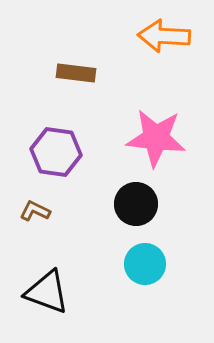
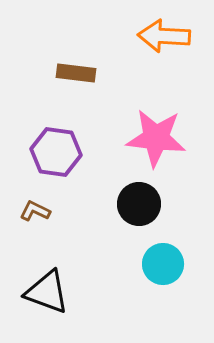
black circle: moved 3 px right
cyan circle: moved 18 px right
